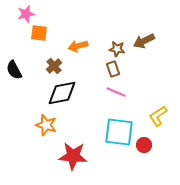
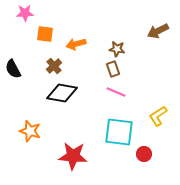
pink star: moved 1 px left, 1 px up; rotated 12 degrees clockwise
orange square: moved 6 px right, 1 px down
brown arrow: moved 14 px right, 10 px up
orange arrow: moved 2 px left, 2 px up
black semicircle: moved 1 px left, 1 px up
black diamond: rotated 20 degrees clockwise
orange star: moved 16 px left, 6 px down
red circle: moved 9 px down
